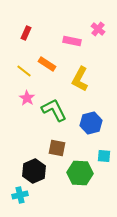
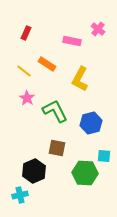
green L-shape: moved 1 px right, 1 px down
green hexagon: moved 5 px right
